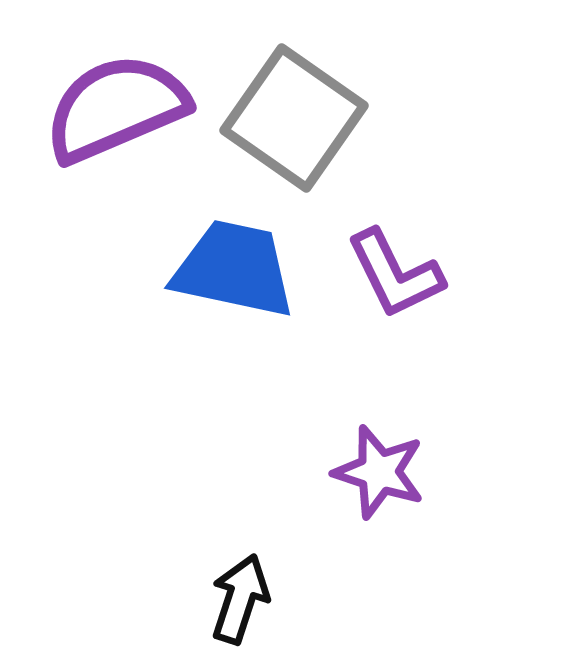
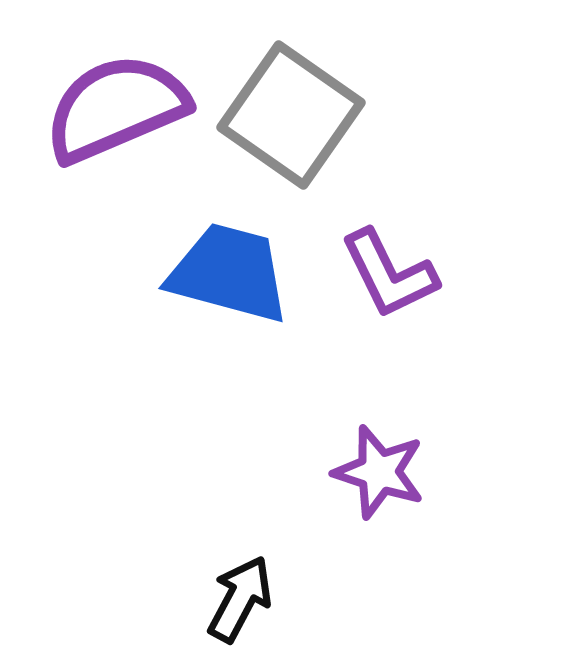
gray square: moved 3 px left, 3 px up
blue trapezoid: moved 5 px left, 4 px down; rotated 3 degrees clockwise
purple L-shape: moved 6 px left
black arrow: rotated 10 degrees clockwise
